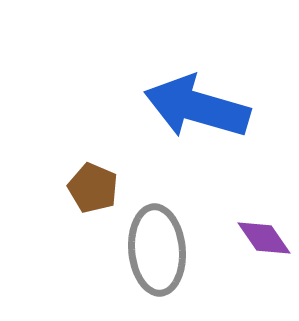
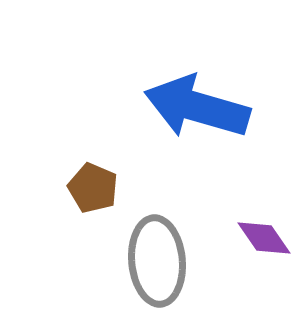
gray ellipse: moved 11 px down
